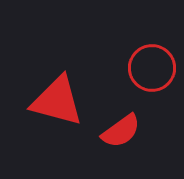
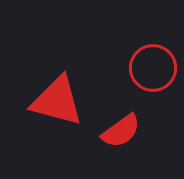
red circle: moved 1 px right
